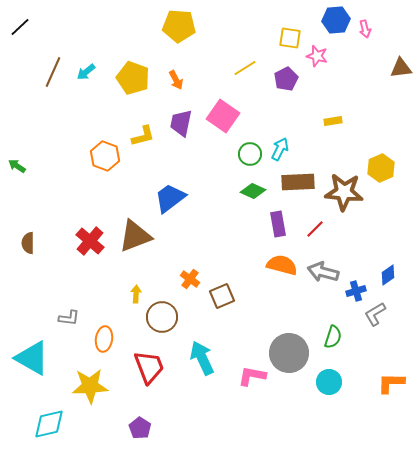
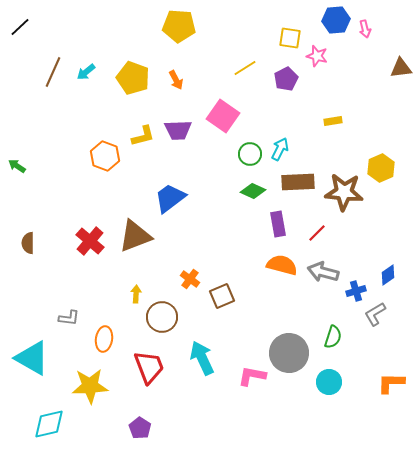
purple trapezoid at (181, 123): moved 3 px left, 7 px down; rotated 104 degrees counterclockwise
red line at (315, 229): moved 2 px right, 4 px down
